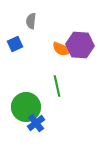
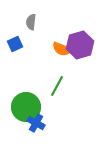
gray semicircle: moved 1 px down
purple hexagon: rotated 20 degrees counterclockwise
green line: rotated 40 degrees clockwise
blue cross: rotated 24 degrees counterclockwise
